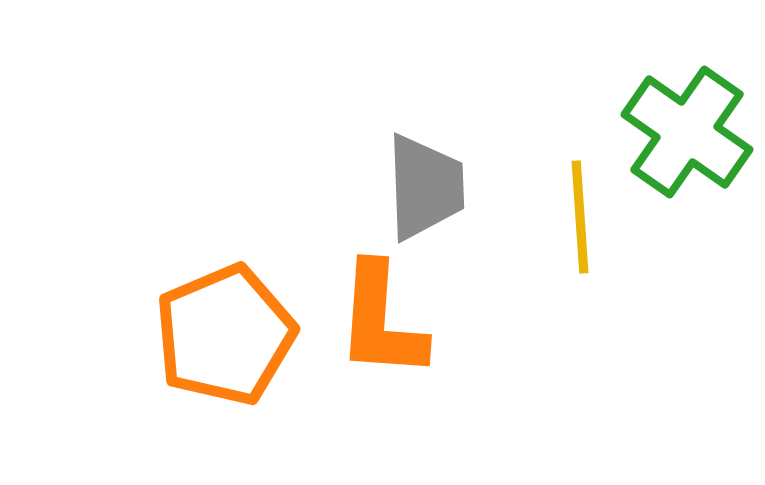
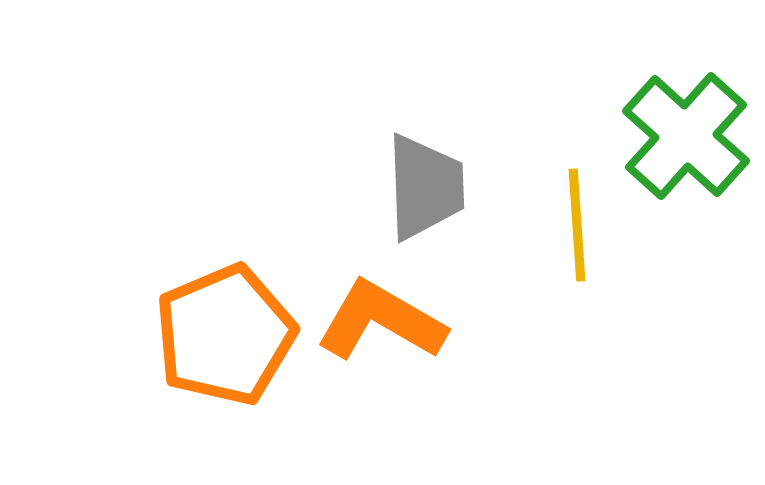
green cross: moved 1 px left, 4 px down; rotated 7 degrees clockwise
yellow line: moved 3 px left, 8 px down
orange L-shape: rotated 116 degrees clockwise
